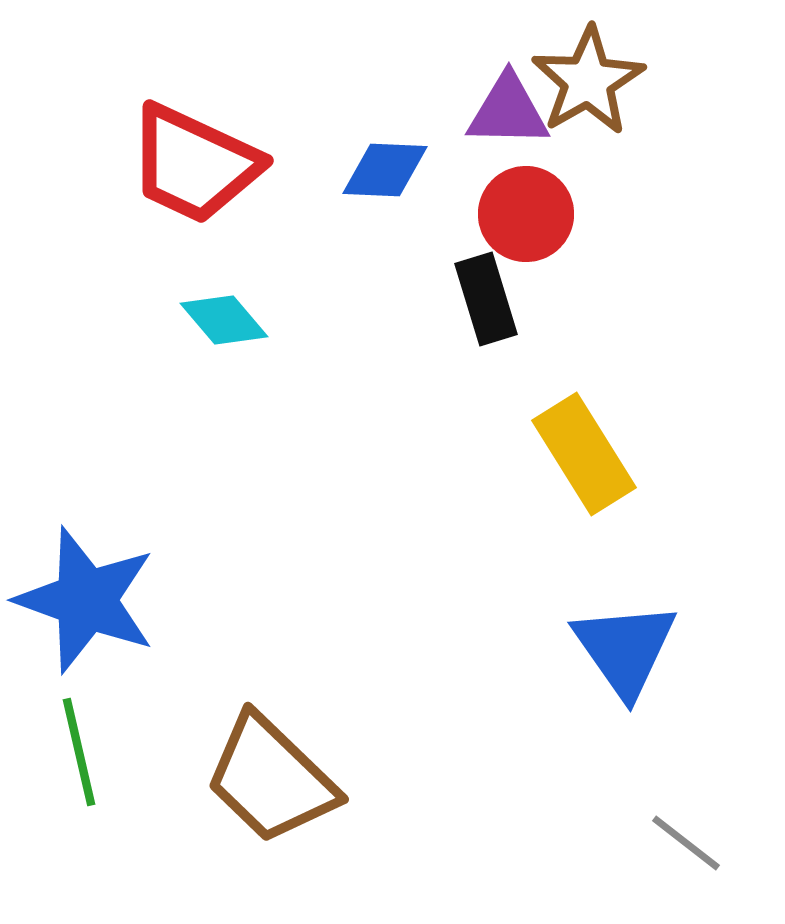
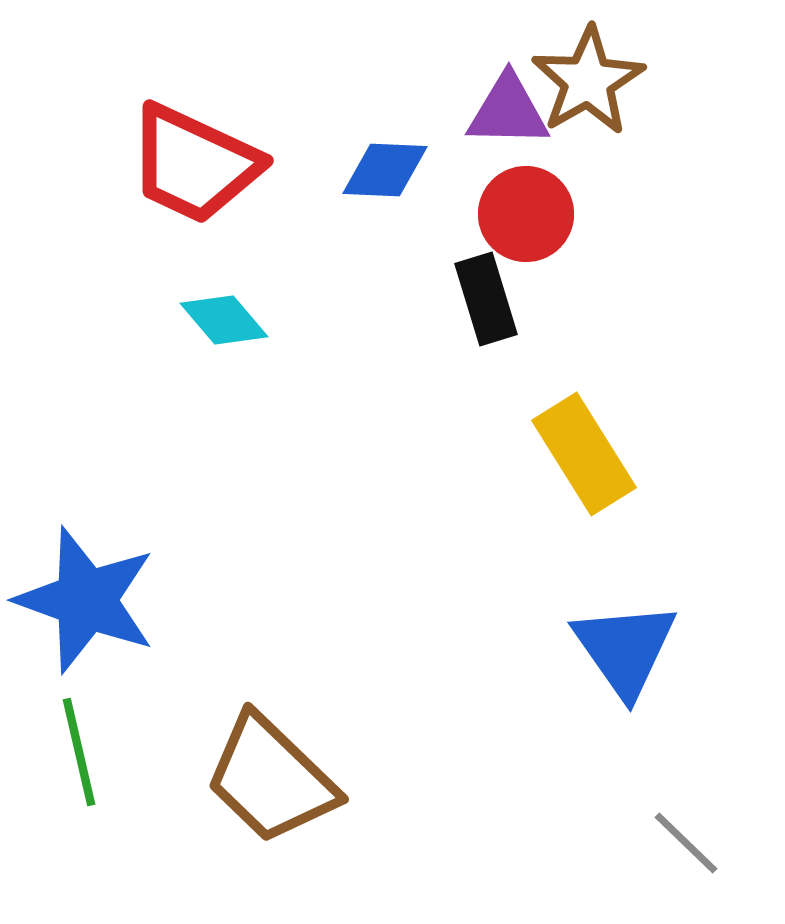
gray line: rotated 6 degrees clockwise
